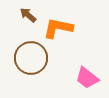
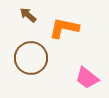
orange L-shape: moved 6 px right
